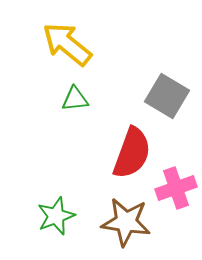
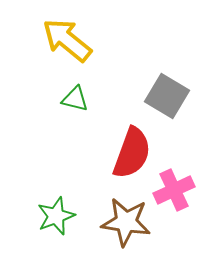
yellow arrow: moved 4 px up
green triangle: rotated 20 degrees clockwise
pink cross: moved 2 px left, 2 px down; rotated 6 degrees counterclockwise
